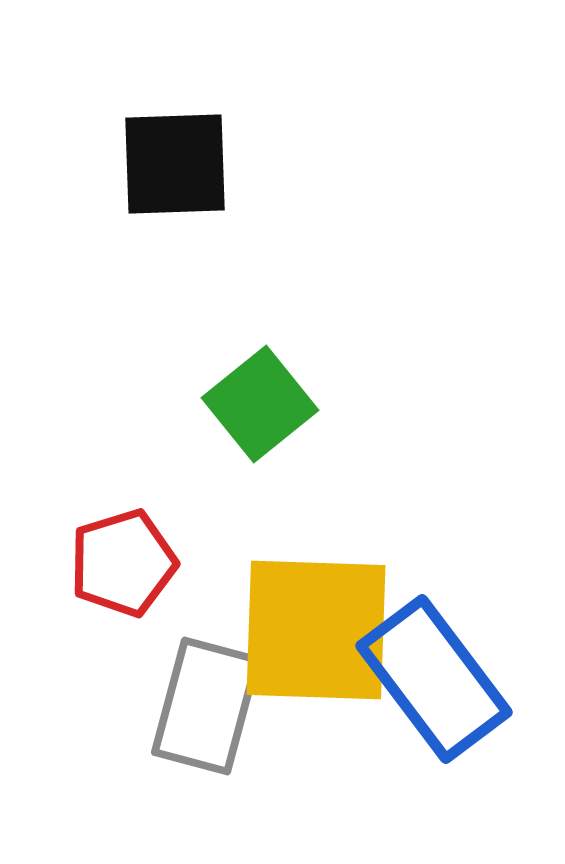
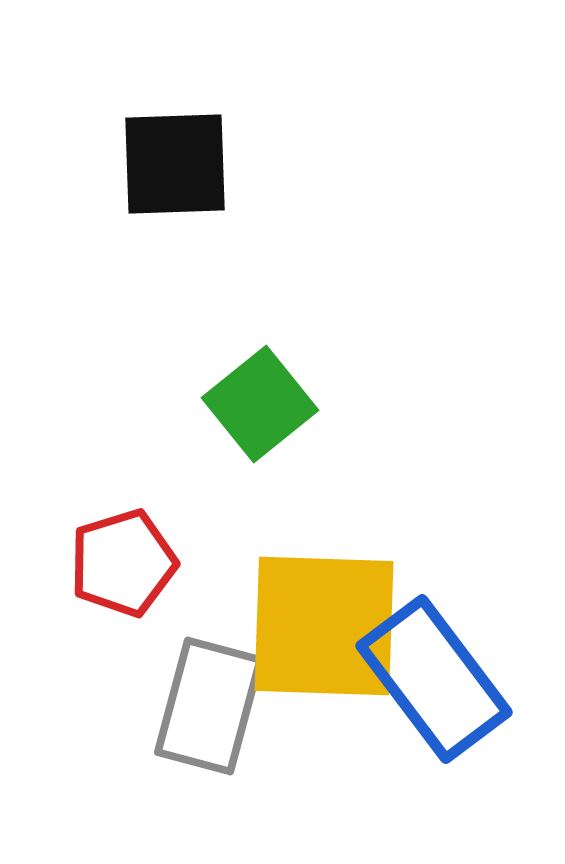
yellow square: moved 8 px right, 4 px up
gray rectangle: moved 3 px right
